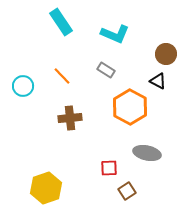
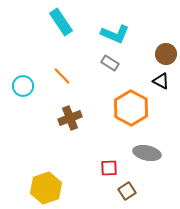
gray rectangle: moved 4 px right, 7 px up
black triangle: moved 3 px right
orange hexagon: moved 1 px right, 1 px down
brown cross: rotated 15 degrees counterclockwise
